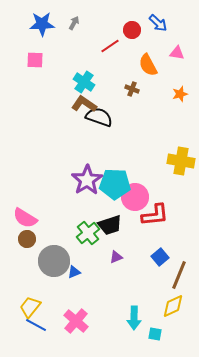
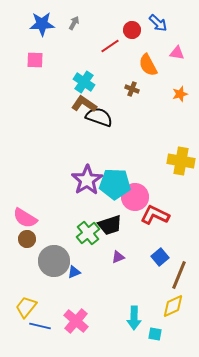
red L-shape: rotated 148 degrees counterclockwise
purple triangle: moved 2 px right
yellow trapezoid: moved 4 px left
blue line: moved 4 px right, 1 px down; rotated 15 degrees counterclockwise
